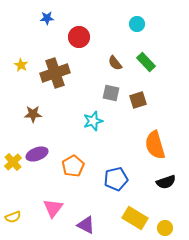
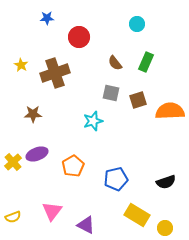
green rectangle: rotated 66 degrees clockwise
orange semicircle: moved 15 px right, 34 px up; rotated 104 degrees clockwise
pink triangle: moved 1 px left, 3 px down
yellow rectangle: moved 2 px right, 3 px up
